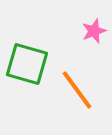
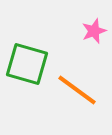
orange line: rotated 18 degrees counterclockwise
